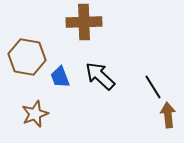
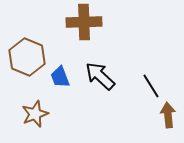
brown hexagon: rotated 12 degrees clockwise
black line: moved 2 px left, 1 px up
